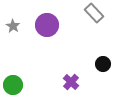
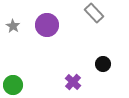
purple cross: moved 2 px right
